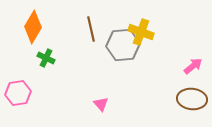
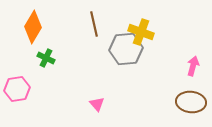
brown line: moved 3 px right, 5 px up
gray hexagon: moved 3 px right, 4 px down
pink arrow: rotated 36 degrees counterclockwise
pink hexagon: moved 1 px left, 4 px up
brown ellipse: moved 1 px left, 3 px down
pink triangle: moved 4 px left
